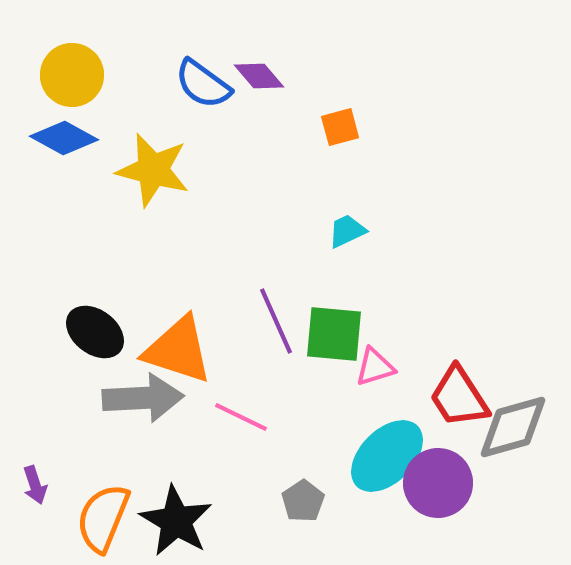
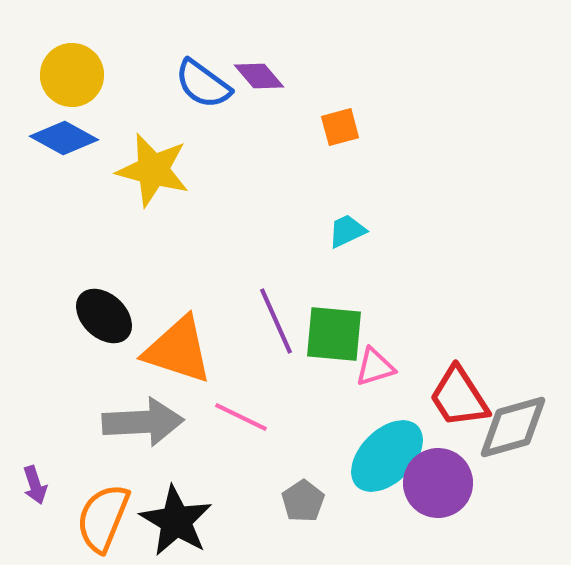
black ellipse: moved 9 px right, 16 px up; rotated 6 degrees clockwise
gray arrow: moved 24 px down
